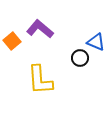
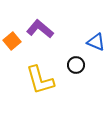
black circle: moved 4 px left, 7 px down
yellow L-shape: rotated 12 degrees counterclockwise
